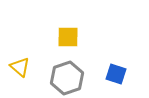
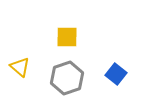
yellow square: moved 1 px left
blue square: rotated 20 degrees clockwise
